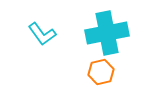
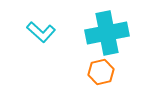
cyan L-shape: moved 1 px left, 2 px up; rotated 12 degrees counterclockwise
